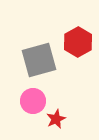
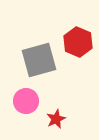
red hexagon: rotated 8 degrees counterclockwise
pink circle: moved 7 px left
